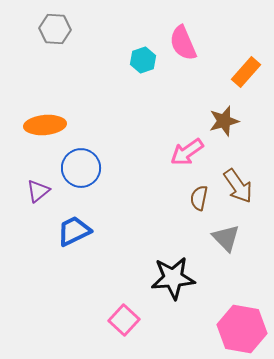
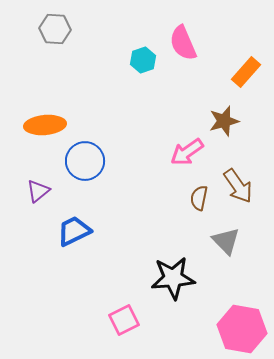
blue circle: moved 4 px right, 7 px up
gray triangle: moved 3 px down
pink square: rotated 20 degrees clockwise
